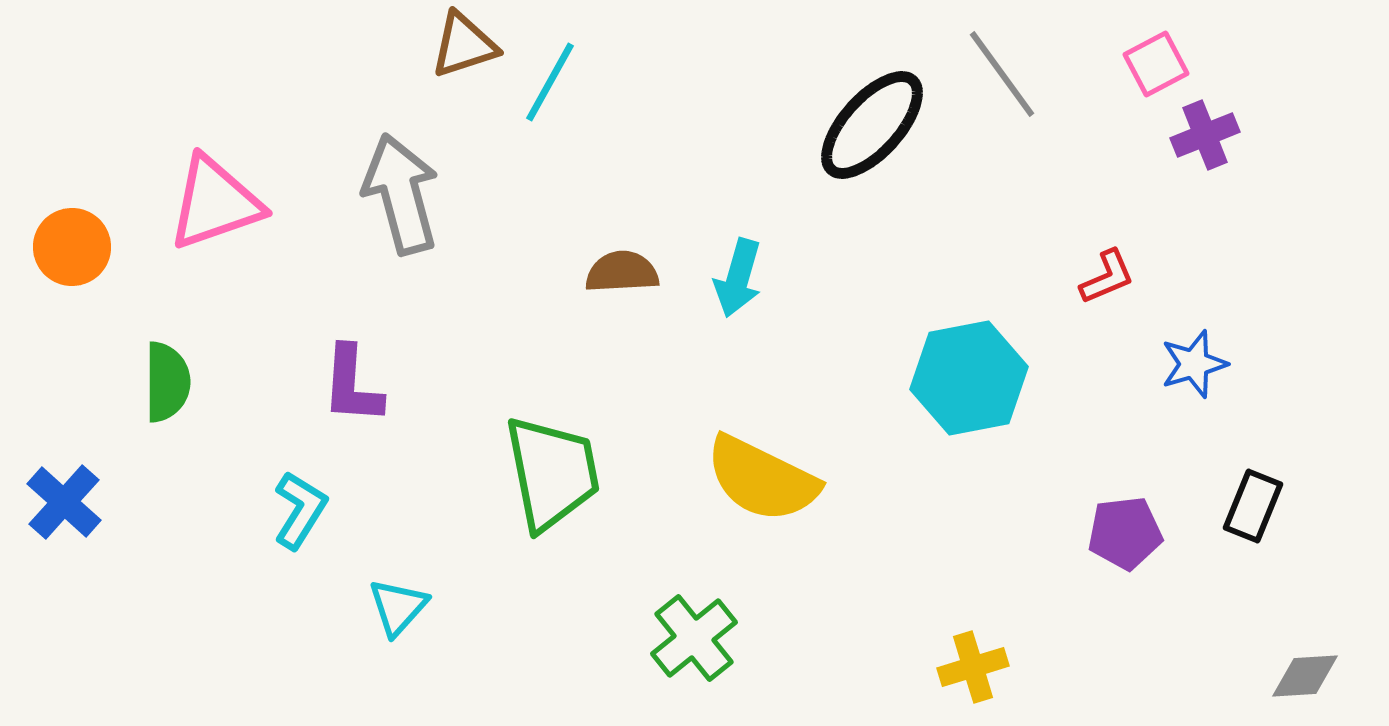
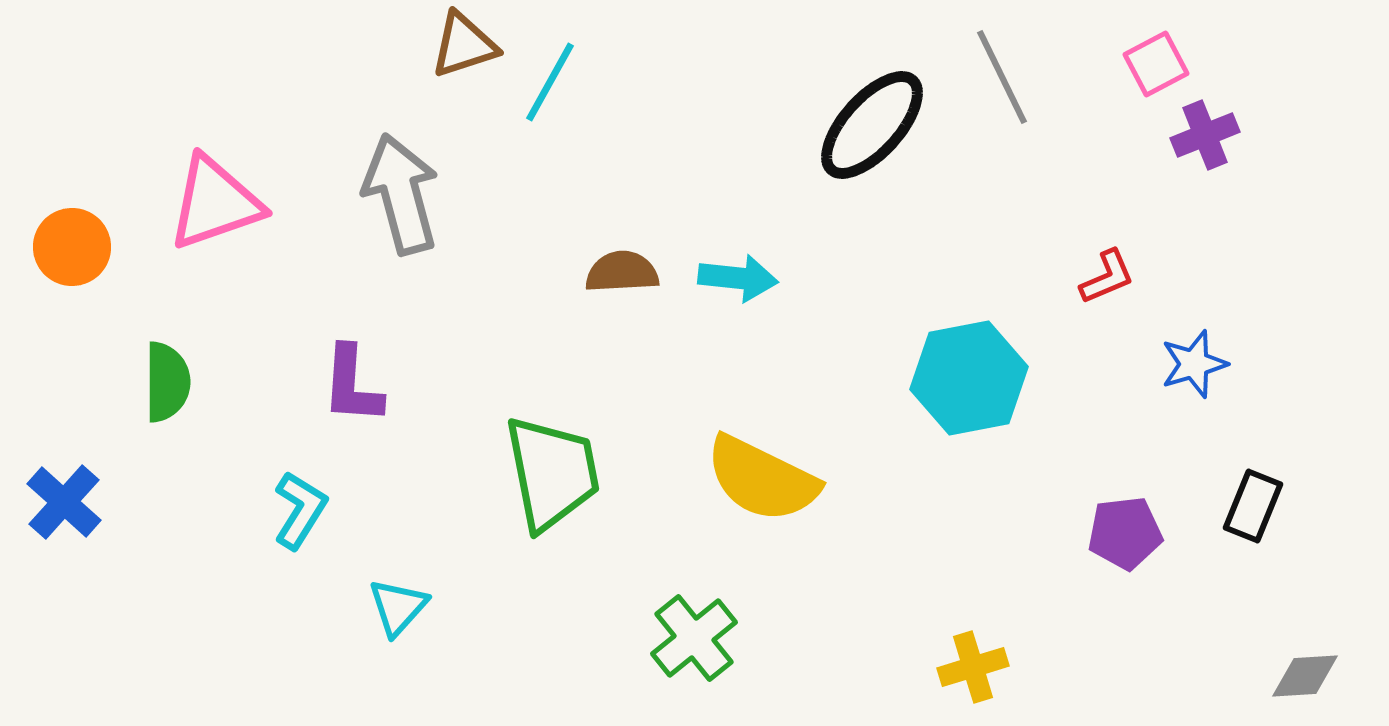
gray line: moved 3 px down; rotated 10 degrees clockwise
cyan arrow: rotated 100 degrees counterclockwise
